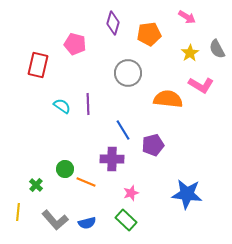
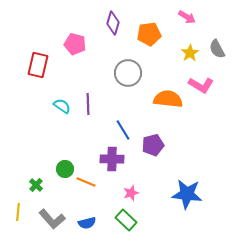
gray L-shape: moved 3 px left, 1 px up
